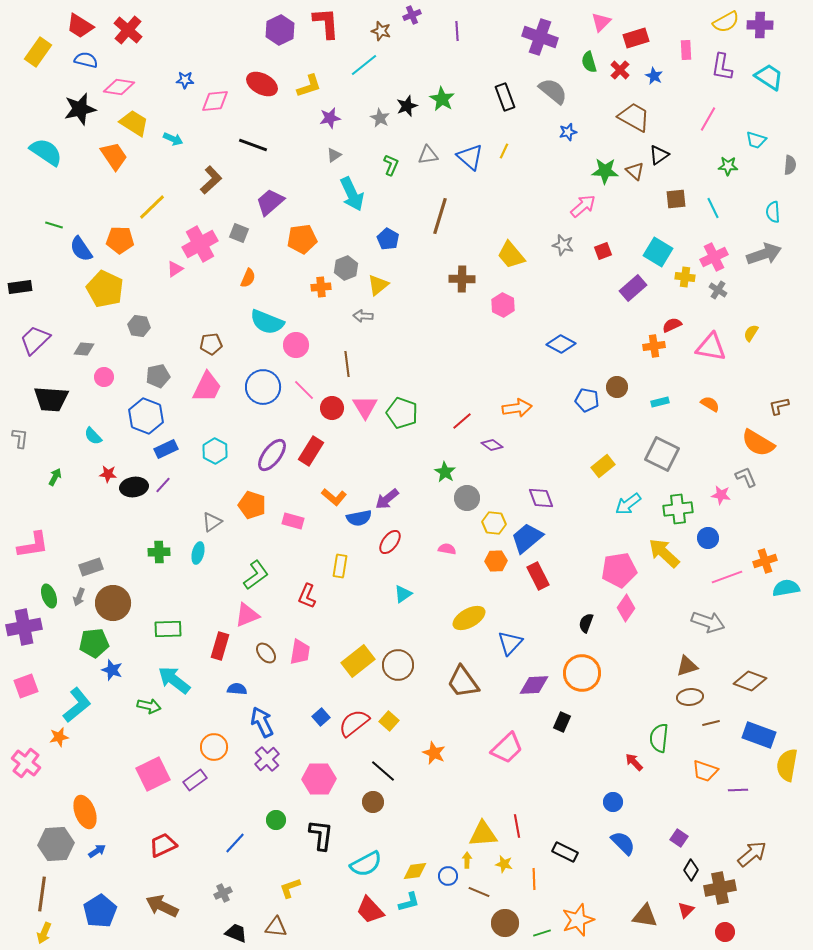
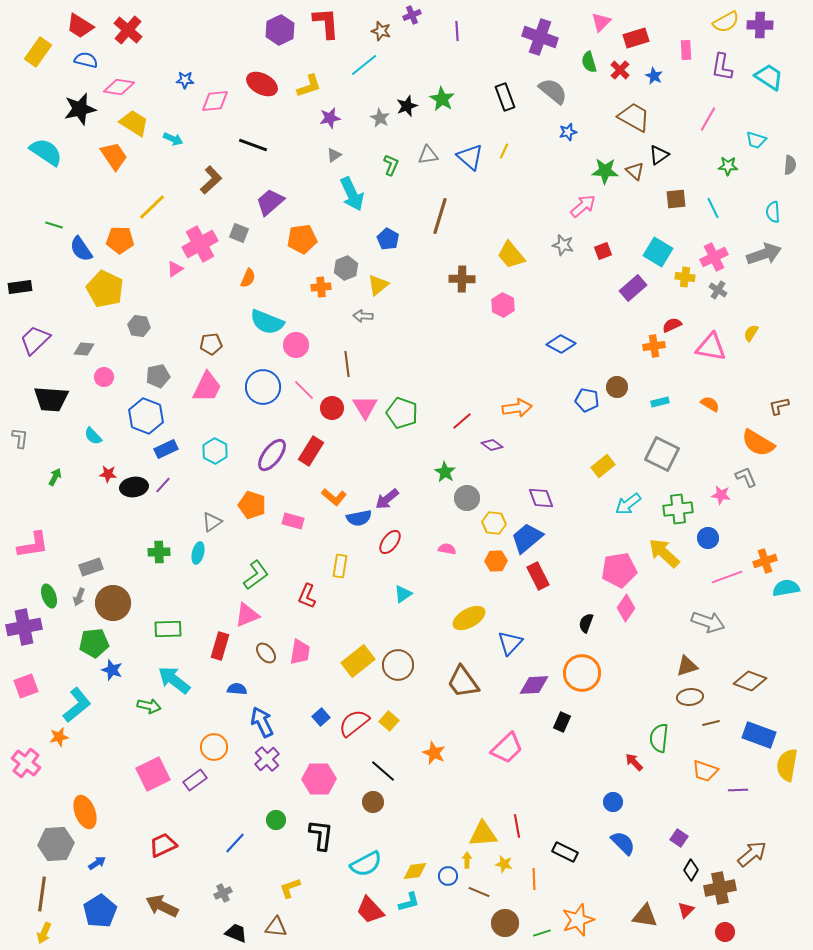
blue arrow at (97, 851): moved 12 px down
